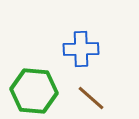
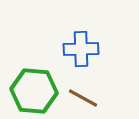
brown line: moved 8 px left; rotated 12 degrees counterclockwise
